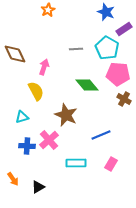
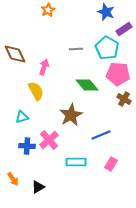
brown star: moved 5 px right; rotated 20 degrees clockwise
cyan rectangle: moved 1 px up
